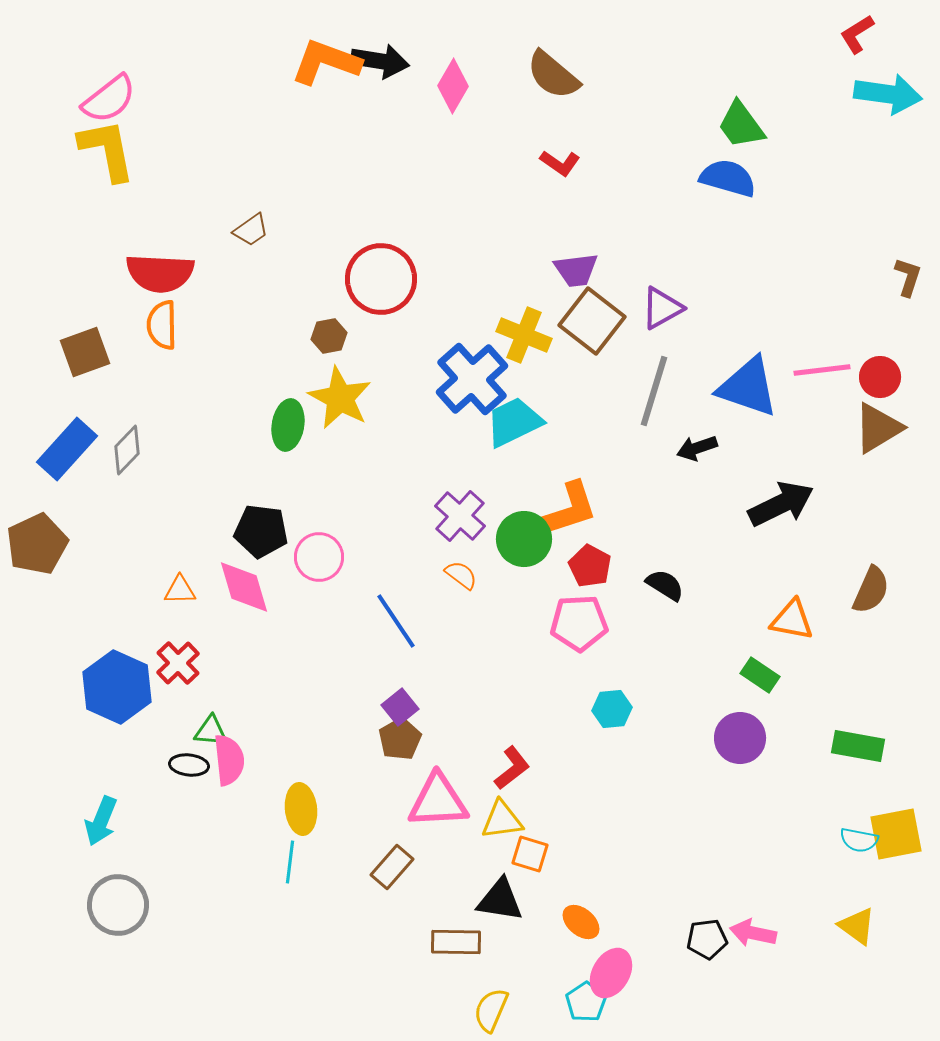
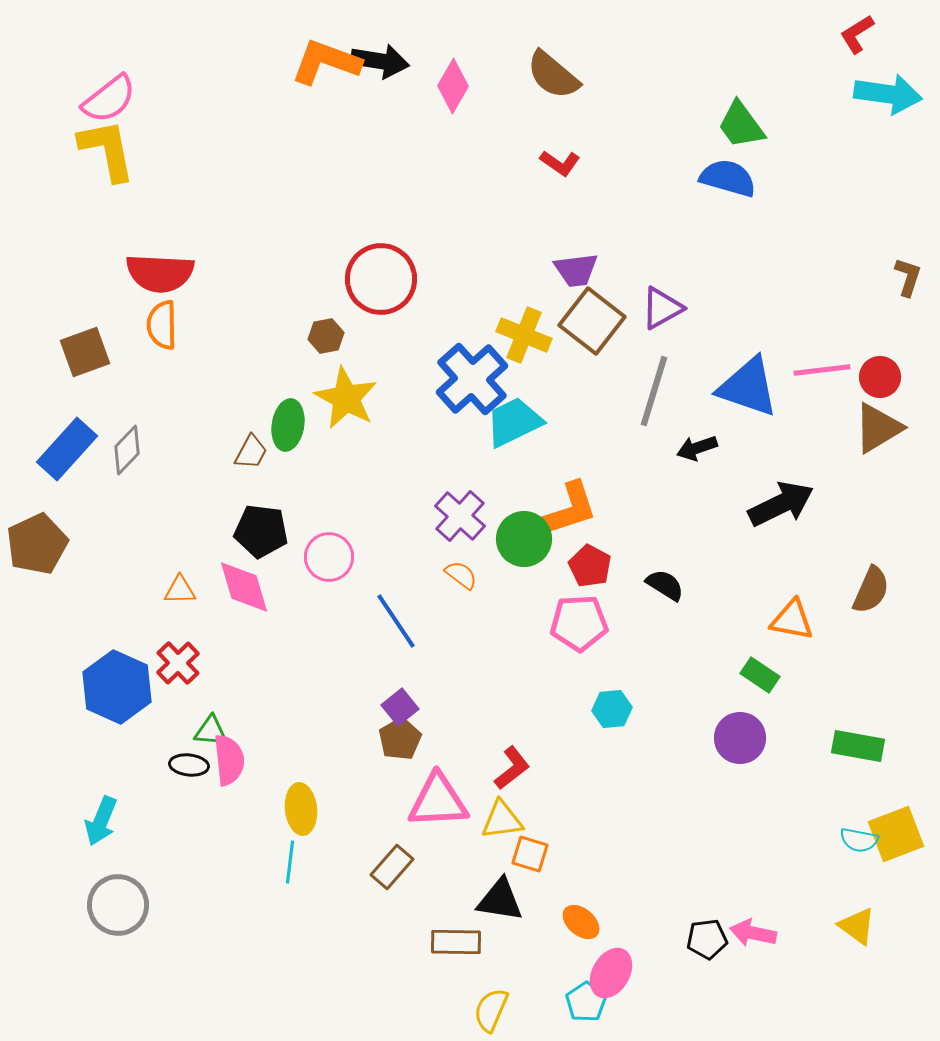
brown trapezoid at (251, 230): moved 222 px down; rotated 27 degrees counterclockwise
brown hexagon at (329, 336): moved 3 px left
yellow star at (340, 398): moved 6 px right
pink circle at (319, 557): moved 10 px right
yellow square at (896, 834): rotated 10 degrees counterclockwise
